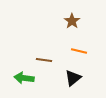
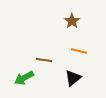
green arrow: rotated 36 degrees counterclockwise
